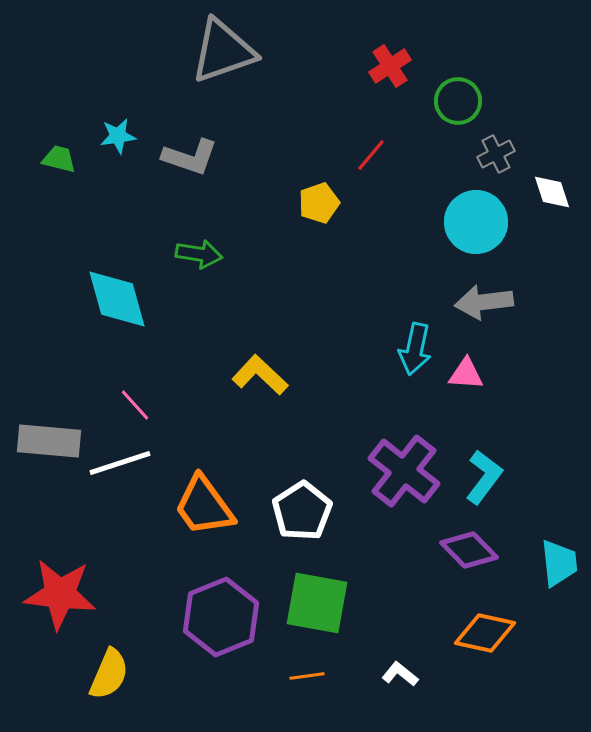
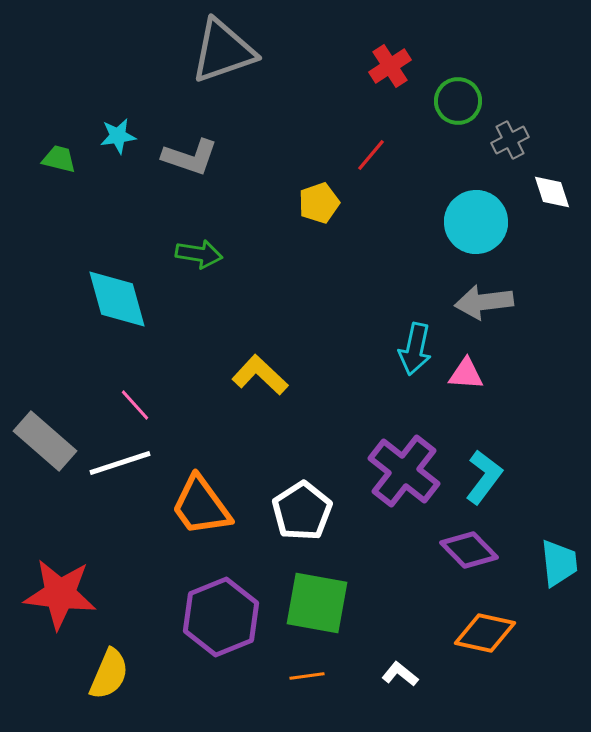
gray cross: moved 14 px right, 14 px up
gray rectangle: moved 4 px left; rotated 36 degrees clockwise
orange trapezoid: moved 3 px left
